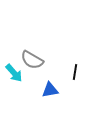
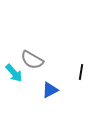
black line: moved 6 px right
blue triangle: rotated 18 degrees counterclockwise
